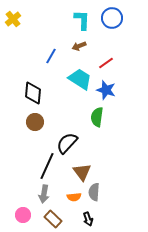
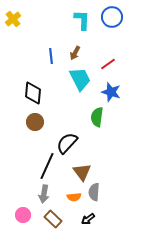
blue circle: moved 1 px up
brown arrow: moved 4 px left, 7 px down; rotated 40 degrees counterclockwise
blue line: rotated 35 degrees counterclockwise
red line: moved 2 px right, 1 px down
cyan trapezoid: rotated 30 degrees clockwise
blue star: moved 5 px right, 2 px down
black arrow: rotated 72 degrees clockwise
